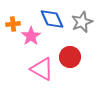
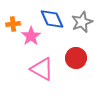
red circle: moved 6 px right, 1 px down
